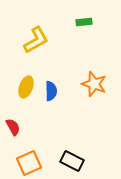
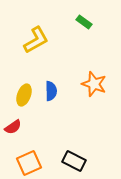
green rectangle: rotated 42 degrees clockwise
yellow ellipse: moved 2 px left, 8 px down
red semicircle: rotated 84 degrees clockwise
black rectangle: moved 2 px right
